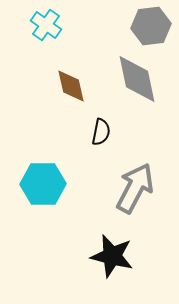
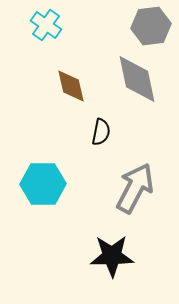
black star: rotated 15 degrees counterclockwise
